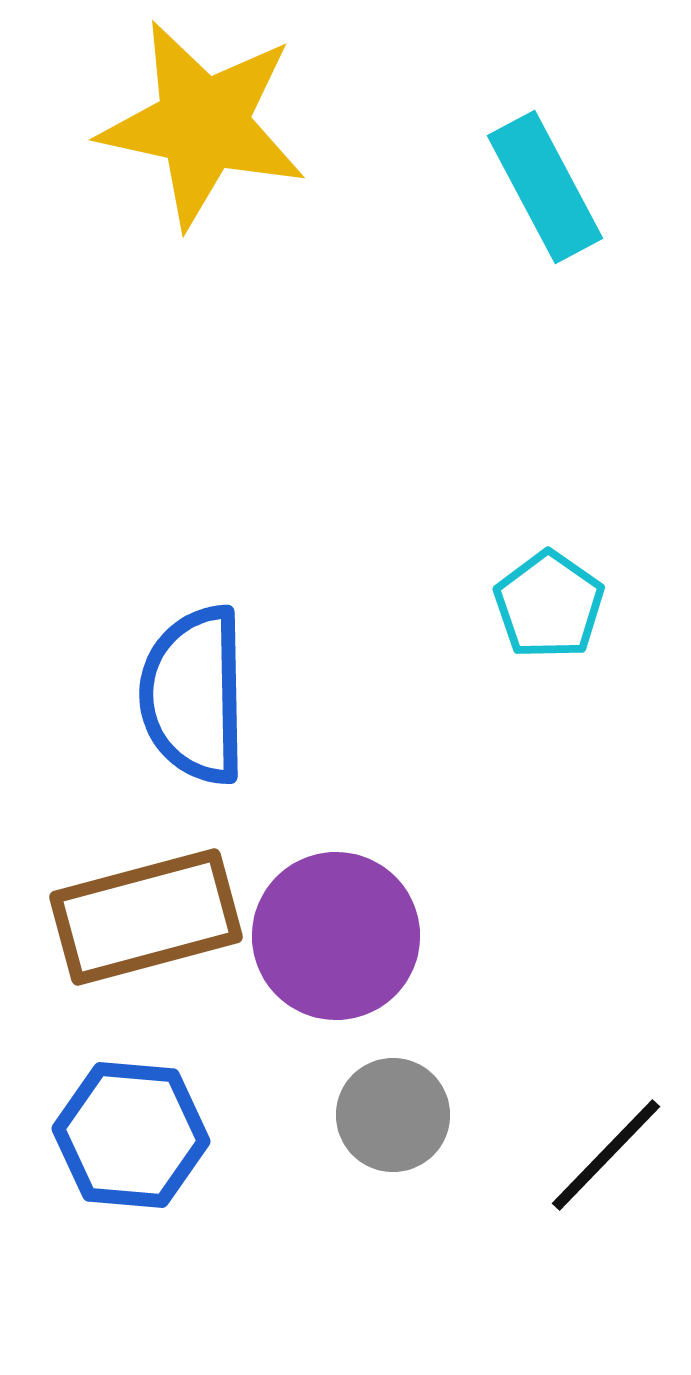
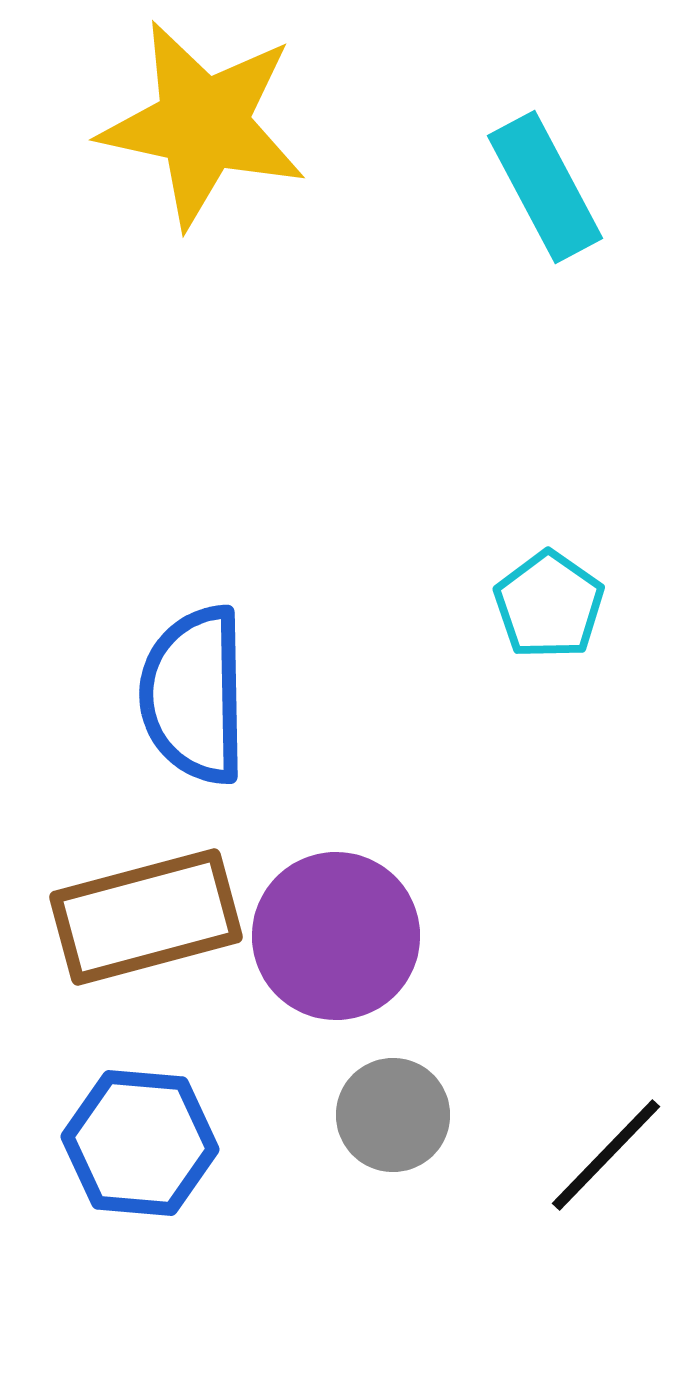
blue hexagon: moved 9 px right, 8 px down
